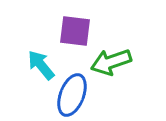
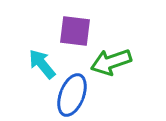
cyan arrow: moved 1 px right, 1 px up
